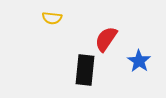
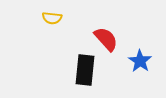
red semicircle: rotated 104 degrees clockwise
blue star: moved 1 px right
